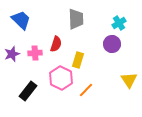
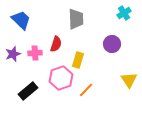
cyan cross: moved 5 px right, 10 px up
purple star: moved 1 px right
pink hexagon: rotated 15 degrees clockwise
black rectangle: rotated 12 degrees clockwise
